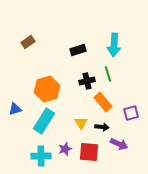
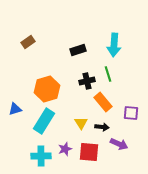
purple square: rotated 21 degrees clockwise
